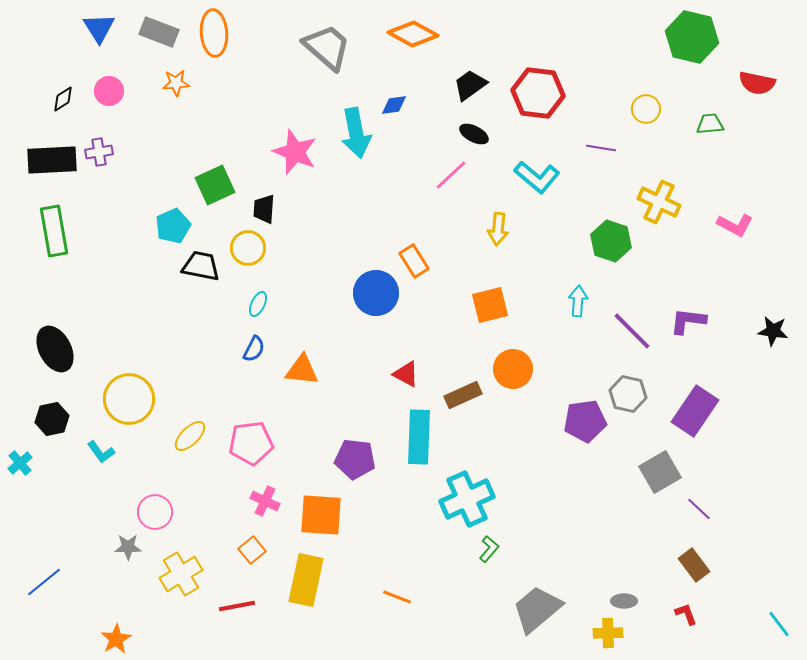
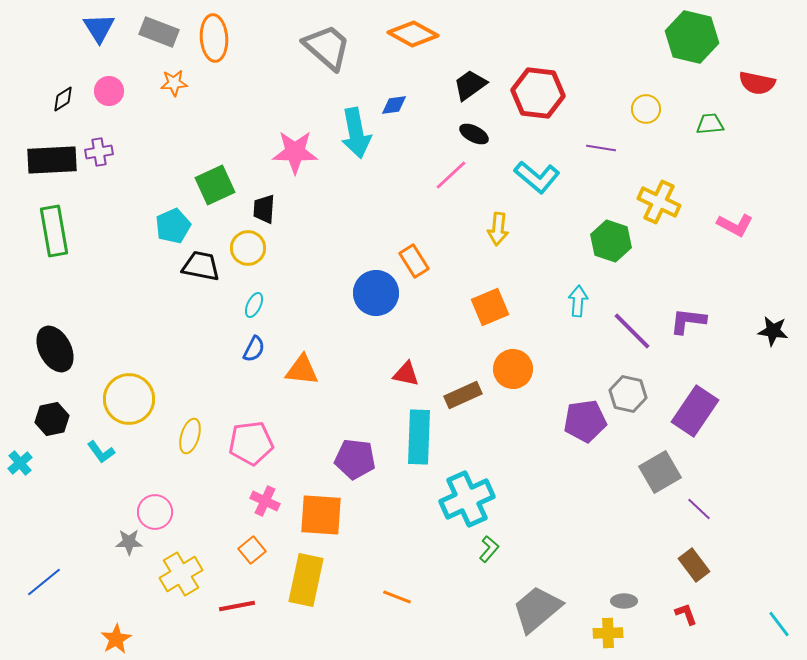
orange ellipse at (214, 33): moved 5 px down
orange star at (176, 83): moved 2 px left
pink star at (295, 152): rotated 21 degrees counterclockwise
cyan ellipse at (258, 304): moved 4 px left, 1 px down
orange square at (490, 305): moved 2 px down; rotated 9 degrees counterclockwise
red triangle at (406, 374): rotated 16 degrees counterclockwise
yellow ellipse at (190, 436): rotated 28 degrees counterclockwise
gray star at (128, 547): moved 1 px right, 5 px up
